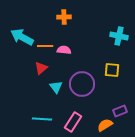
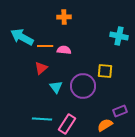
yellow square: moved 7 px left, 1 px down
purple circle: moved 1 px right, 2 px down
pink rectangle: moved 6 px left, 2 px down
